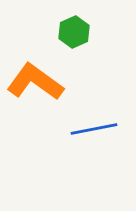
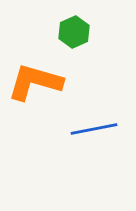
orange L-shape: rotated 20 degrees counterclockwise
